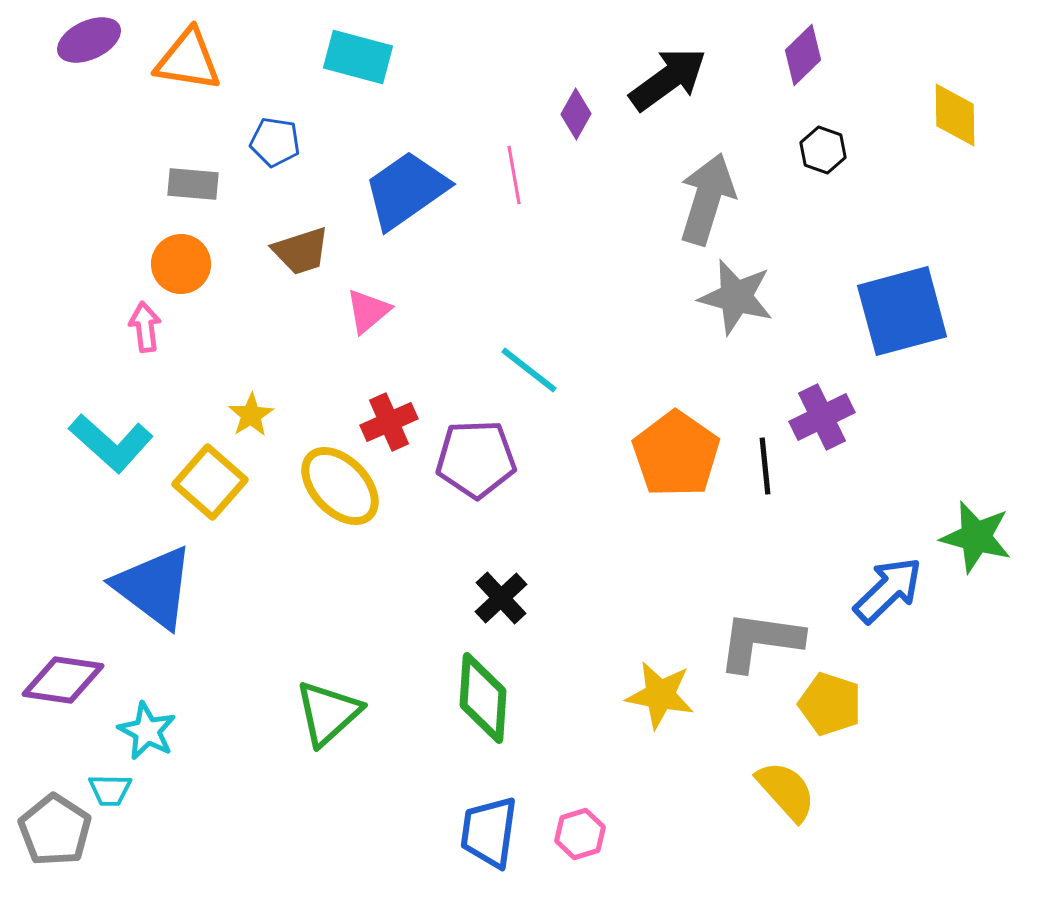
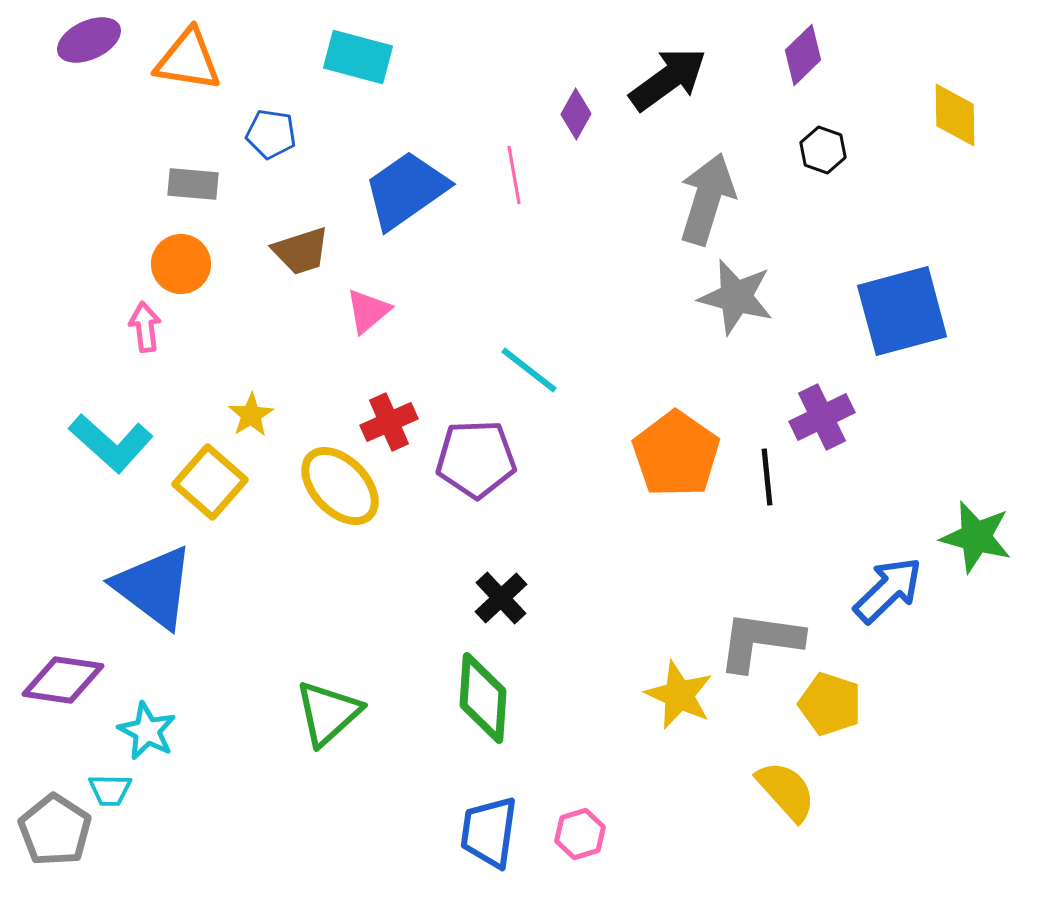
blue pentagon at (275, 142): moved 4 px left, 8 px up
black line at (765, 466): moved 2 px right, 11 px down
yellow star at (660, 695): moved 19 px right; rotated 14 degrees clockwise
